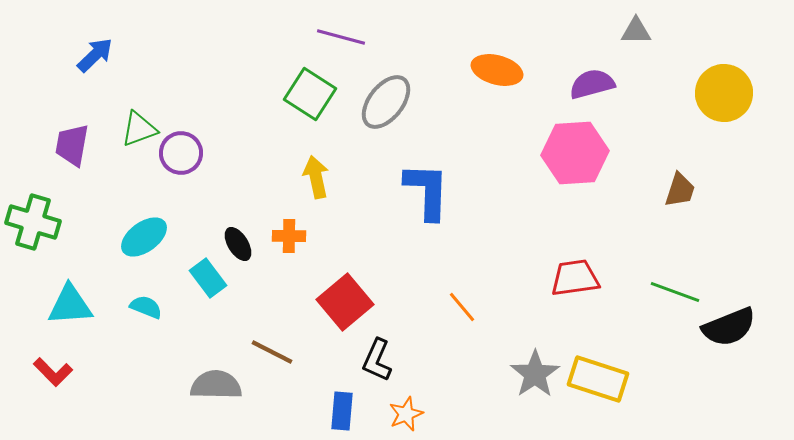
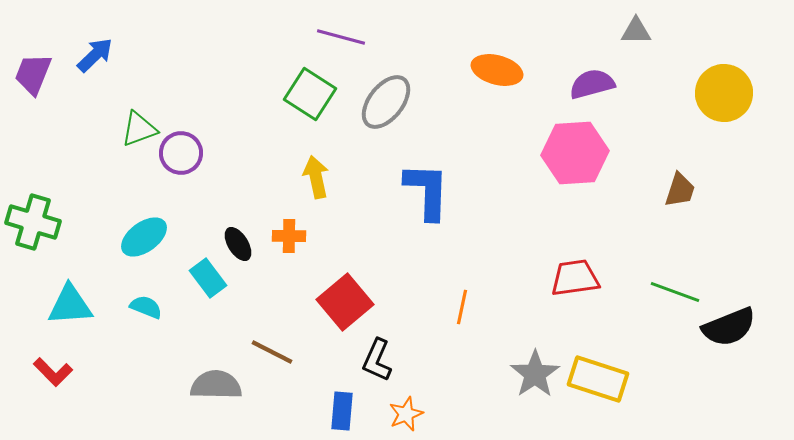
purple trapezoid: moved 39 px left, 71 px up; rotated 12 degrees clockwise
orange line: rotated 52 degrees clockwise
